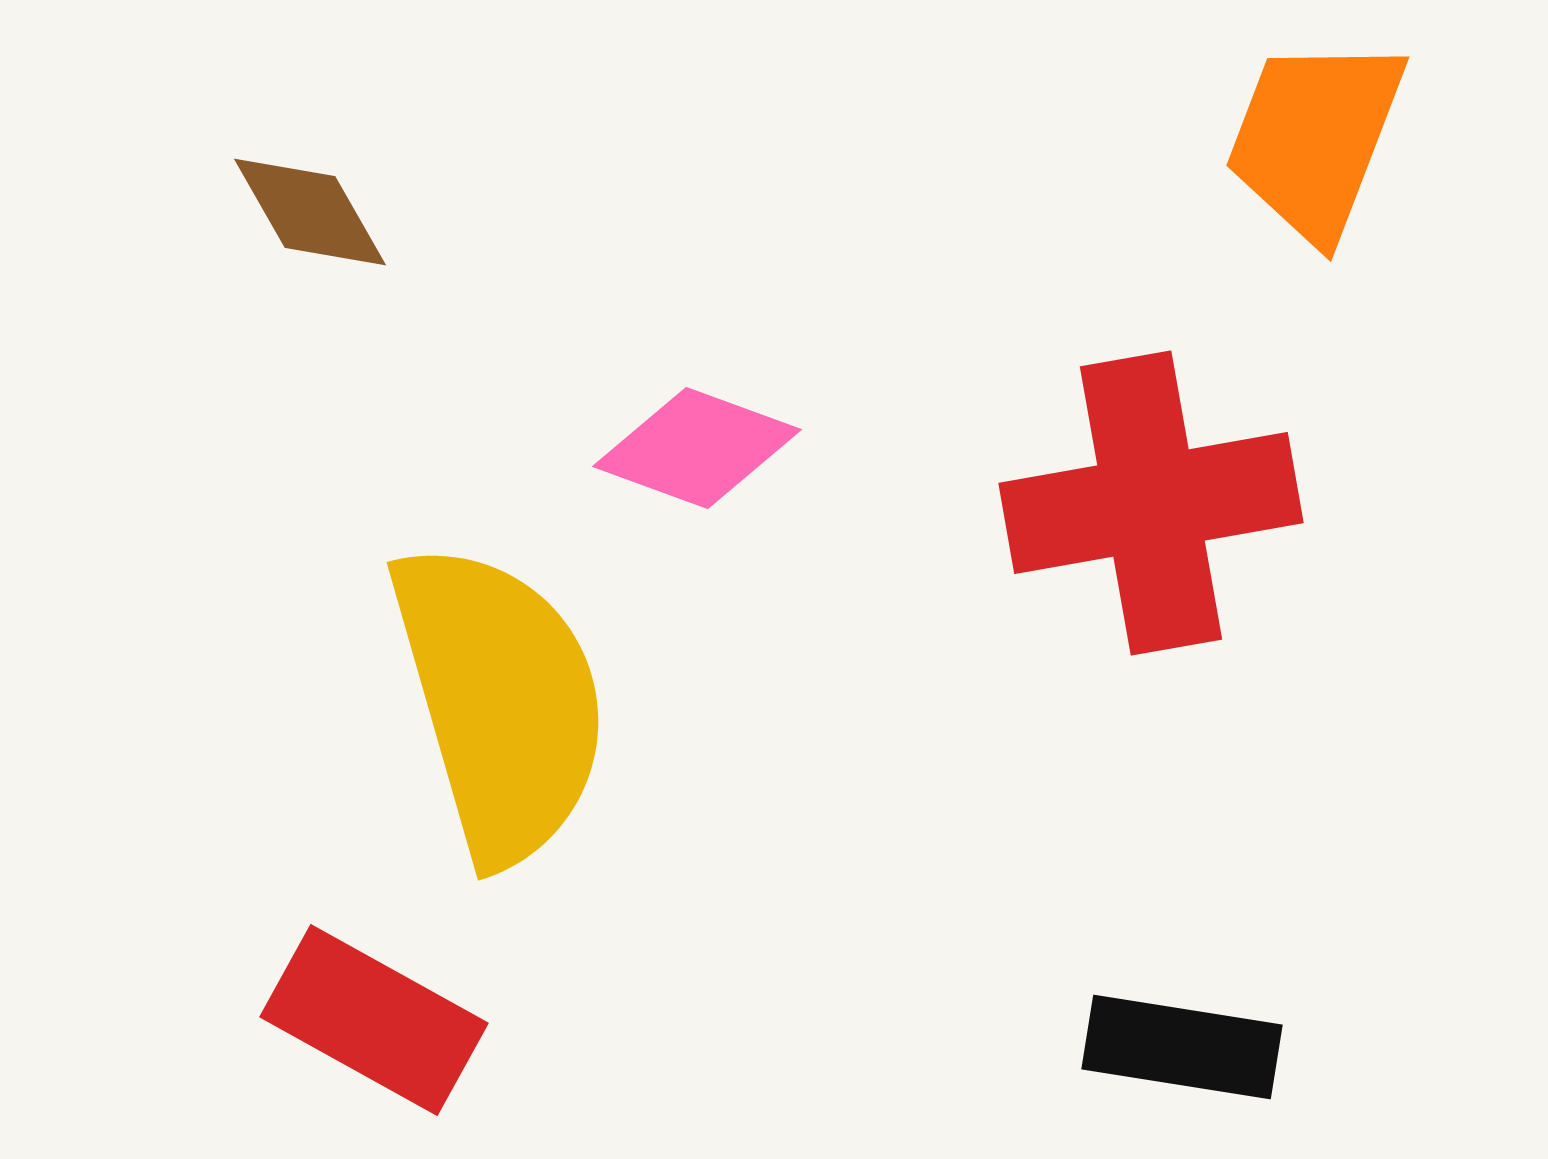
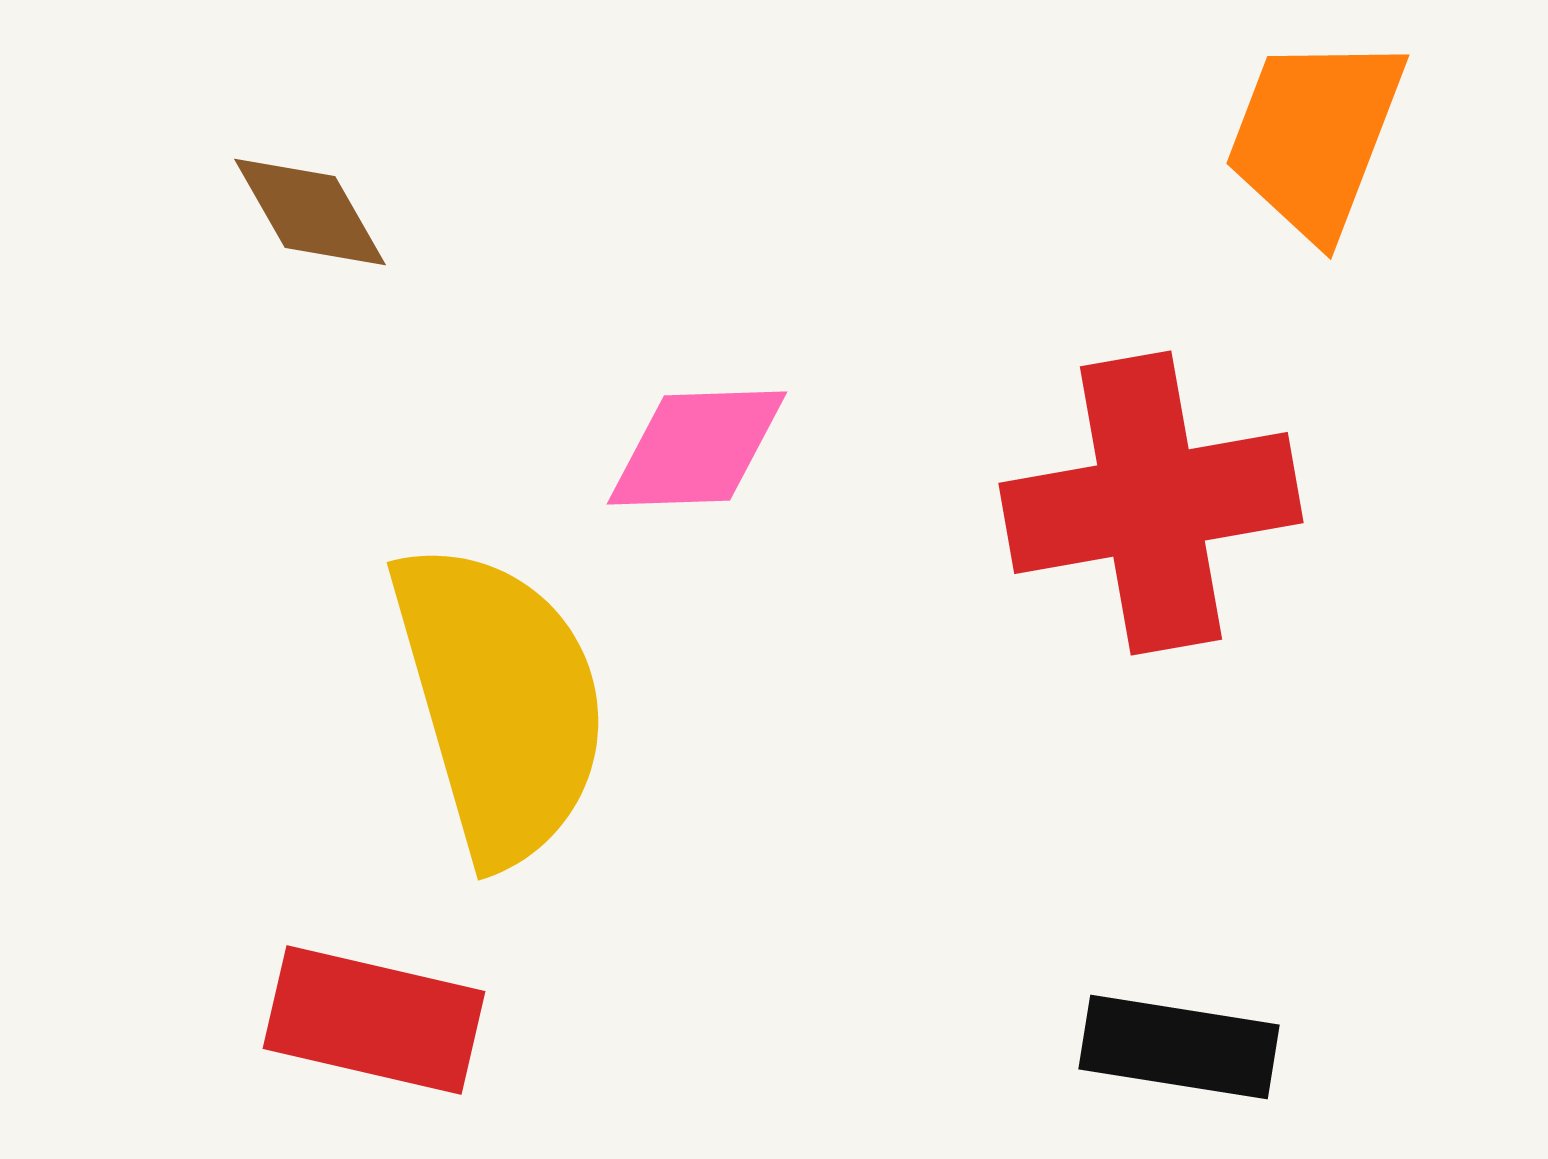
orange trapezoid: moved 2 px up
pink diamond: rotated 22 degrees counterclockwise
red rectangle: rotated 16 degrees counterclockwise
black rectangle: moved 3 px left
